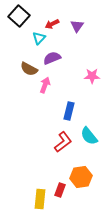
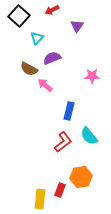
red arrow: moved 14 px up
cyan triangle: moved 2 px left
pink arrow: rotated 70 degrees counterclockwise
